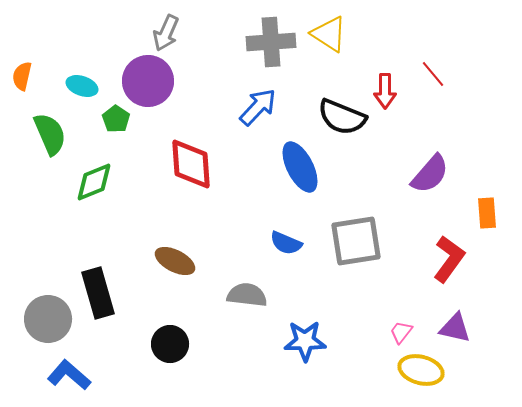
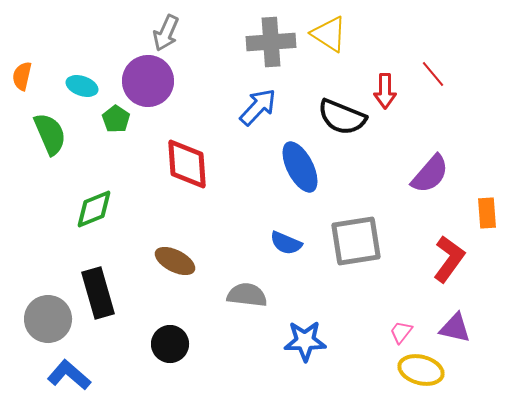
red diamond: moved 4 px left
green diamond: moved 27 px down
